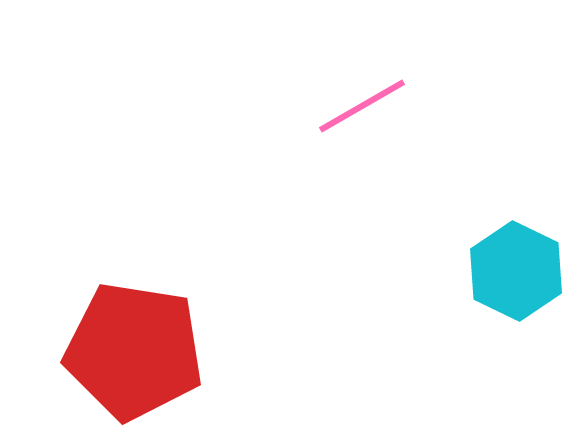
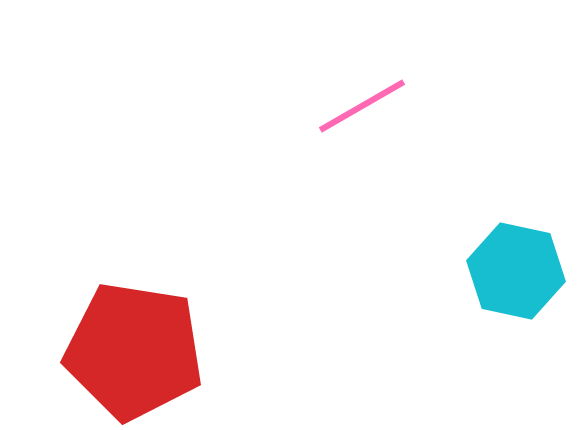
cyan hexagon: rotated 14 degrees counterclockwise
